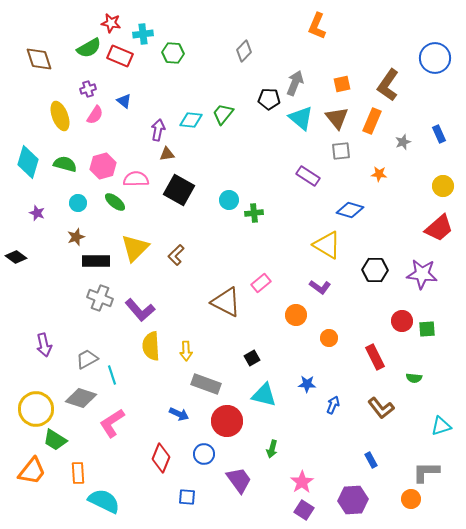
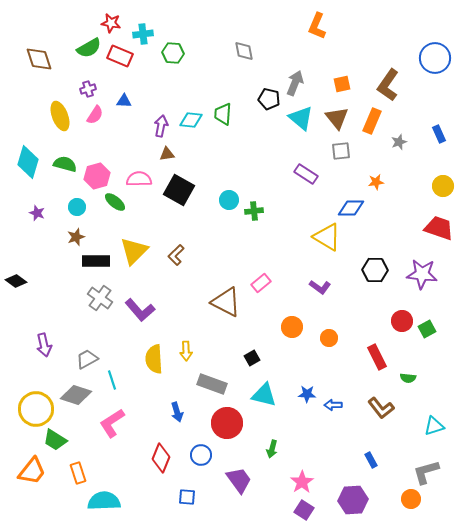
gray diamond at (244, 51): rotated 55 degrees counterclockwise
black pentagon at (269, 99): rotated 10 degrees clockwise
blue triangle at (124, 101): rotated 35 degrees counterclockwise
green trapezoid at (223, 114): rotated 35 degrees counterclockwise
purple arrow at (158, 130): moved 3 px right, 4 px up
gray star at (403, 142): moved 4 px left
pink hexagon at (103, 166): moved 6 px left, 10 px down
orange star at (379, 174): moved 3 px left, 8 px down; rotated 14 degrees counterclockwise
purple rectangle at (308, 176): moved 2 px left, 2 px up
pink semicircle at (136, 179): moved 3 px right
cyan circle at (78, 203): moved 1 px left, 4 px down
blue diamond at (350, 210): moved 1 px right, 2 px up; rotated 16 degrees counterclockwise
green cross at (254, 213): moved 2 px up
red trapezoid at (439, 228): rotated 120 degrees counterclockwise
yellow triangle at (327, 245): moved 8 px up
yellow triangle at (135, 248): moved 1 px left, 3 px down
black diamond at (16, 257): moved 24 px down
gray cross at (100, 298): rotated 15 degrees clockwise
orange circle at (296, 315): moved 4 px left, 12 px down
green square at (427, 329): rotated 24 degrees counterclockwise
yellow semicircle at (151, 346): moved 3 px right, 13 px down
red rectangle at (375, 357): moved 2 px right
cyan line at (112, 375): moved 5 px down
green semicircle at (414, 378): moved 6 px left
gray rectangle at (206, 384): moved 6 px right
blue star at (307, 384): moved 10 px down
gray diamond at (81, 398): moved 5 px left, 3 px up
blue arrow at (333, 405): rotated 114 degrees counterclockwise
blue arrow at (179, 414): moved 2 px left, 2 px up; rotated 48 degrees clockwise
red circle at (227, 421): moved 2 px down
cyan triangle at (441, 426): moved 7 px left
blue circle at (204, 454): moved 3 px left, 1 px down
gray L-shape at (426, 472): rotated 16 degrees counterclockwise
orange rectangle at (78, 473): rotated 15 degrees counterclockwise
cyan semicircle at (104, 501): rotated 28 degrees counterclockwise
